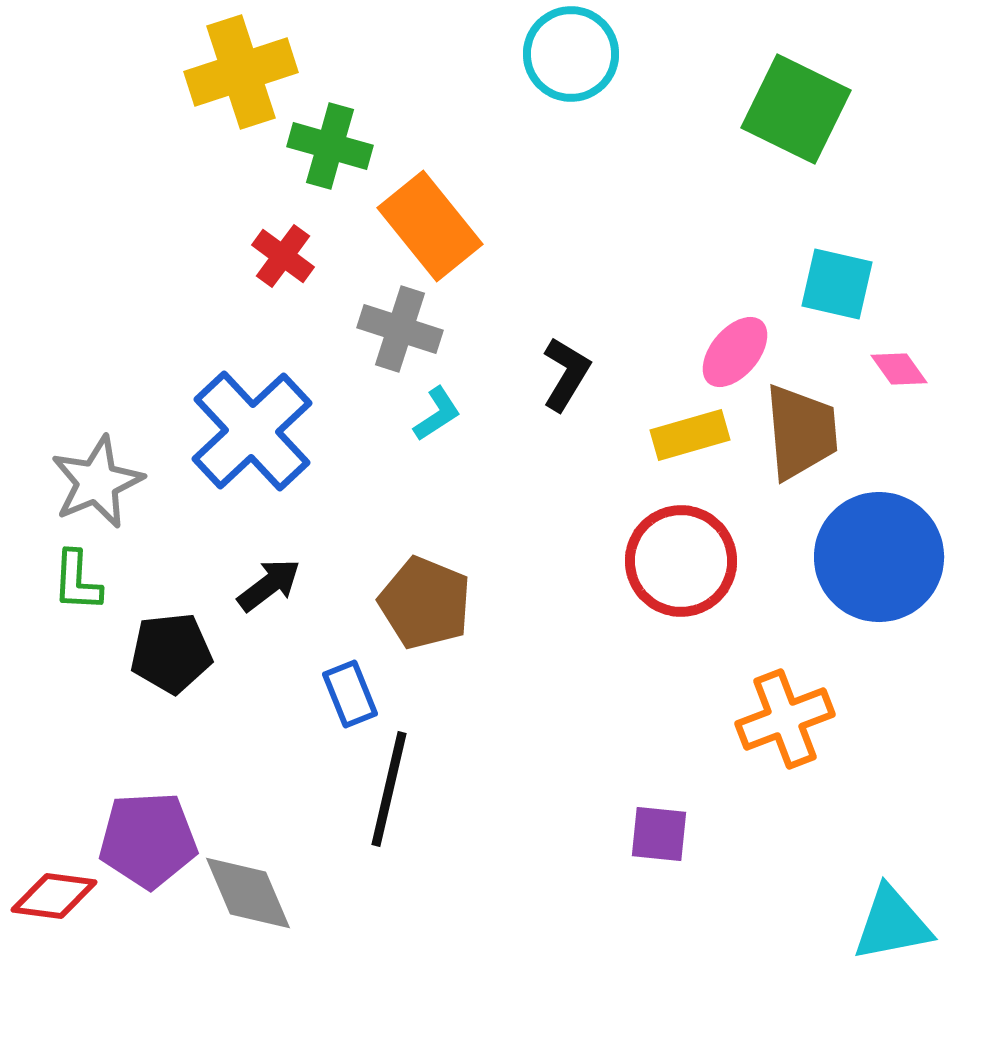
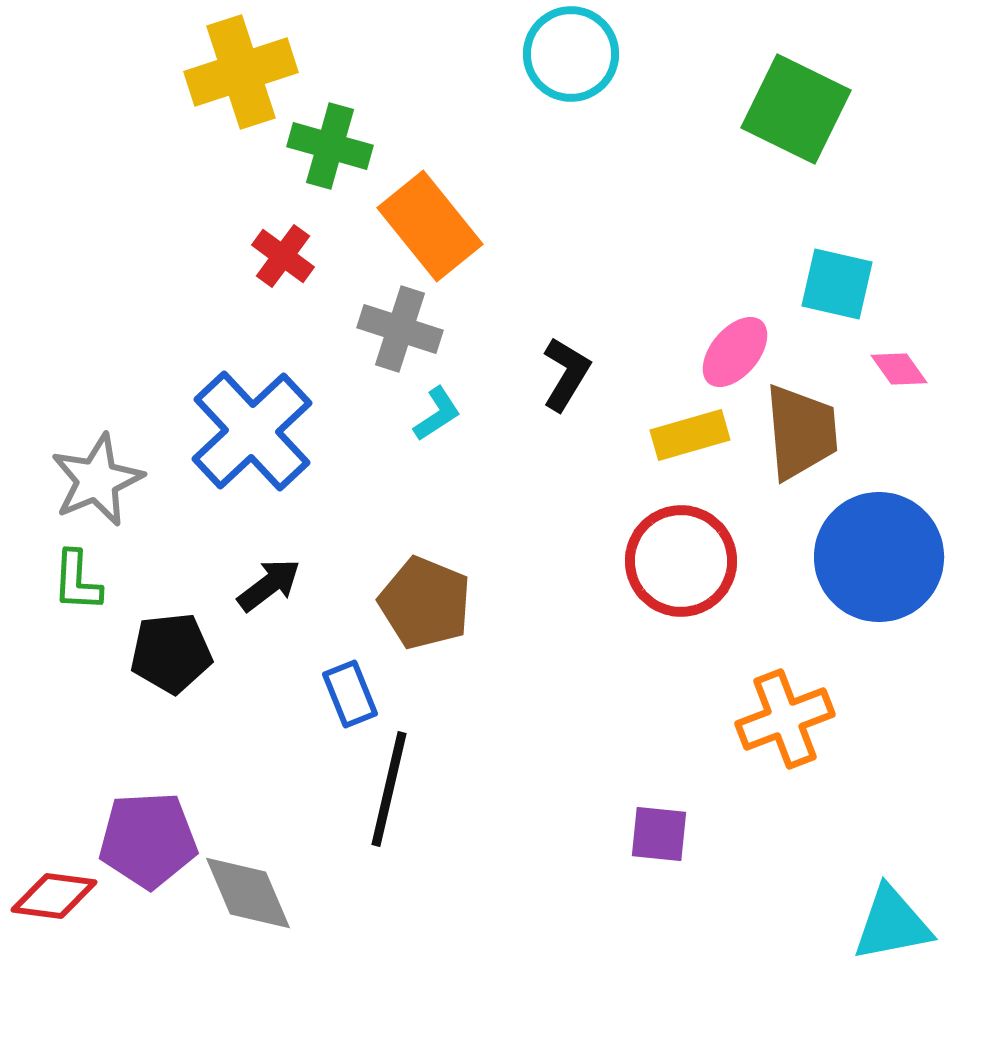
gray star: moved 2 px up
